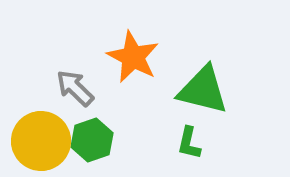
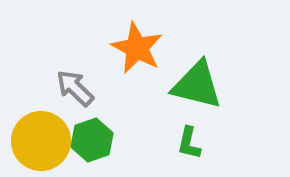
orange star: moved 4 px right, 9 px up
green triangle: moved 6 px left, 5 px up
